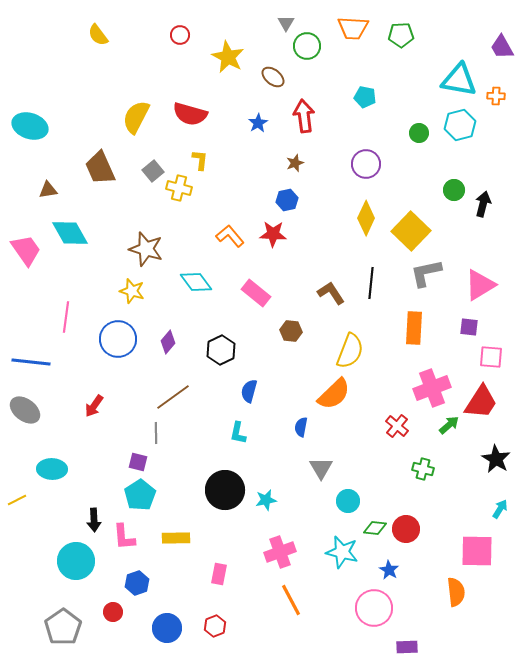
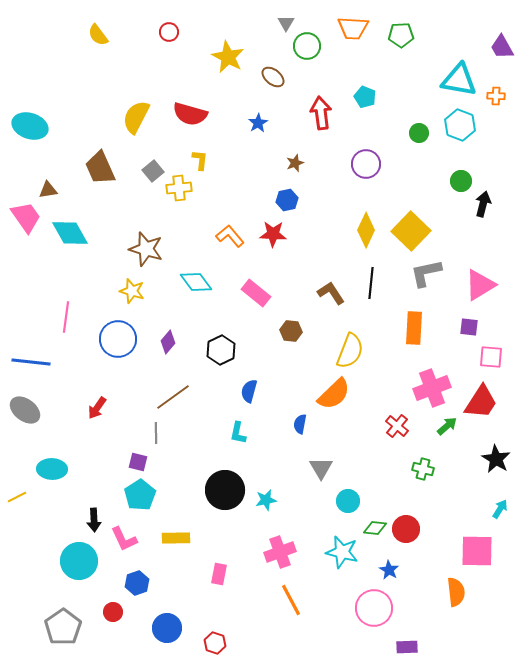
red circle at (180, 35): moved 11 px left, 3 px up
cyan pentagon at (365, 97): rotated 10 degrees clockwise
red arrow at (304, 116): moved 17 px right, 3 px up
cyan hexagon at (460, 125): rotated 24 degrees counterclockwise
yellow cross at (179, 188): rotated 20 degrees counterclockwise
green circle at (454, 190): moved 7 px right, 9 px up
yellow diamond at (366, 218): moved 12 px down
pink trapezoid at (26, 250): moved 33 px up
red arrow at (94, 406): moved 3 px right, 2 px down
green arrow at (449, 425): moved 2 px left, 1 px down
blue semicircle at (301, 427): moved 1 px left, 3 px up
yellow line at (17, 500): moved 3 px up
pink L-shape at (124, 537): moved 2 px down; rotated 20 degrees counterclockwise
cyan circle at (76, 561): moved 3 px right
red hexagon at (215, 626): moved 17 px down; rotated 20 degrees counterclockwise
